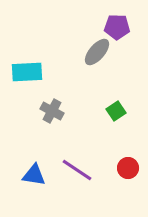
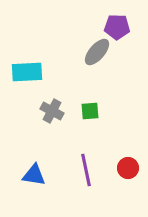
green square: moved 26 px left; rotated 30 degrees clockwise
purple line: moved 9 px right; rotated 44 degrees clockwise
